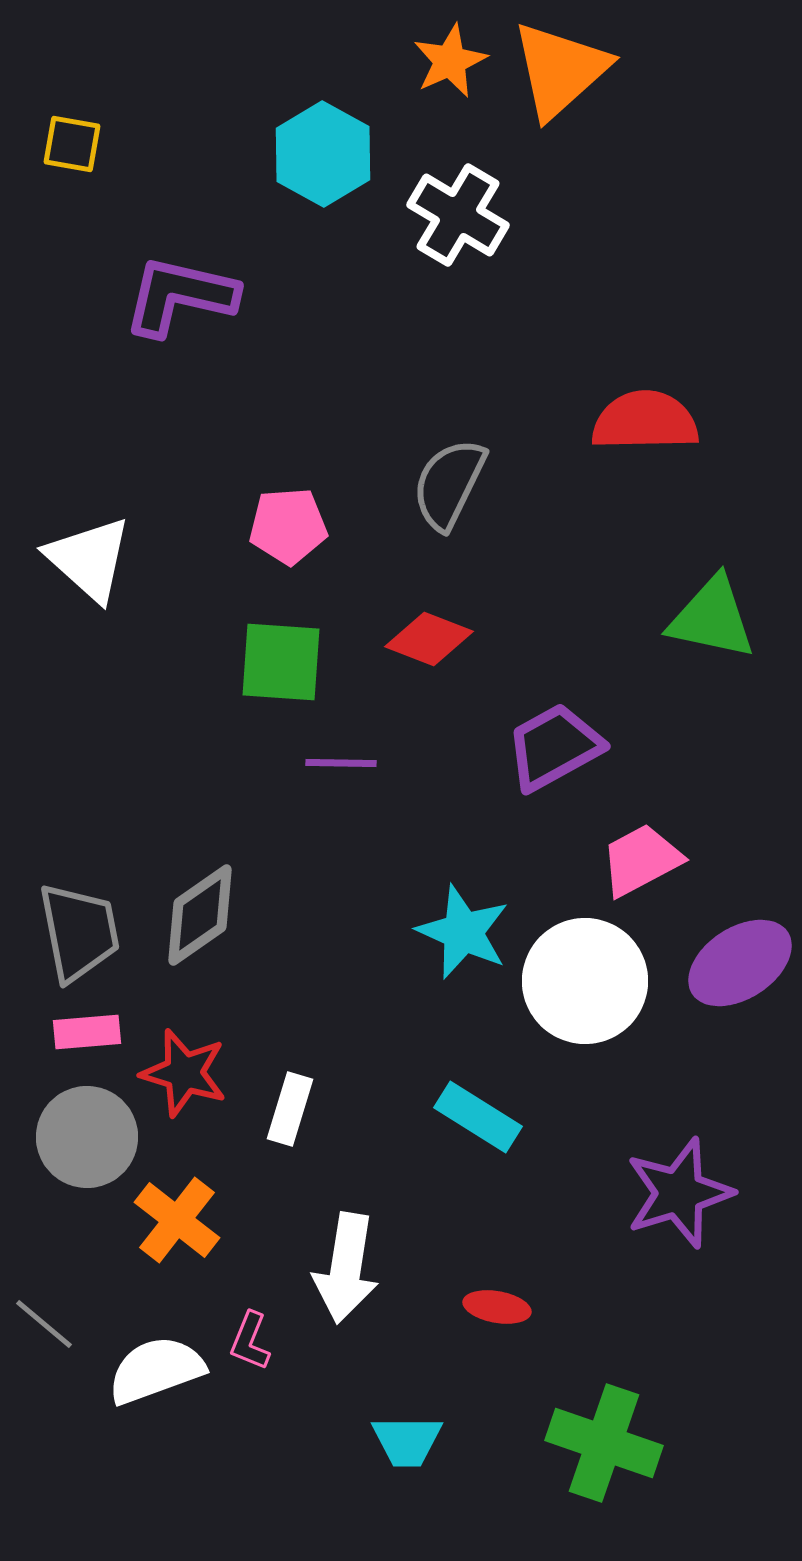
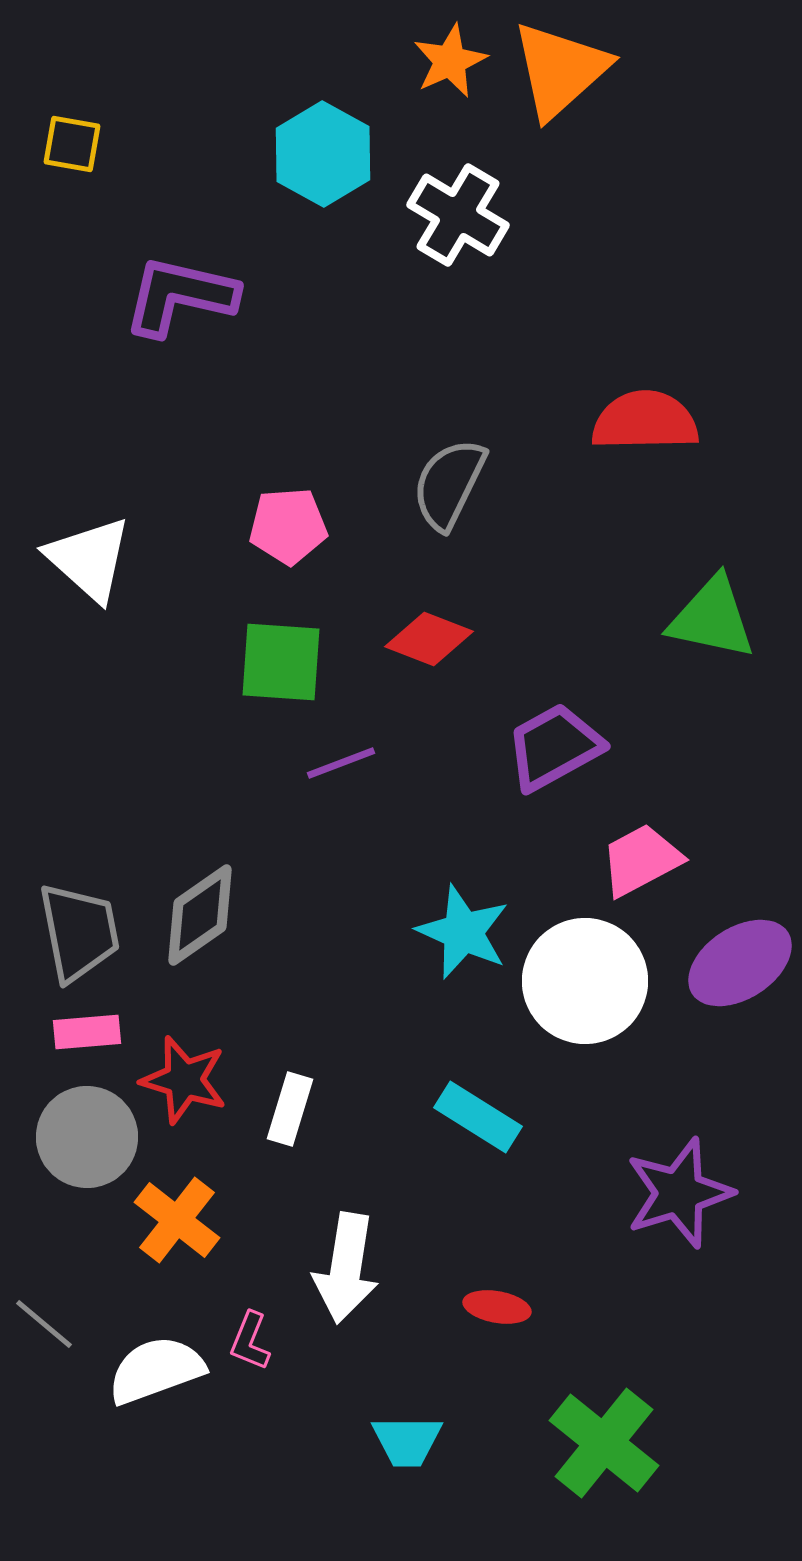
purple line: rotated 22 degrees counterclockwise
red star: moved 7 px down
green cross: rotated 20 degrees clockwise
